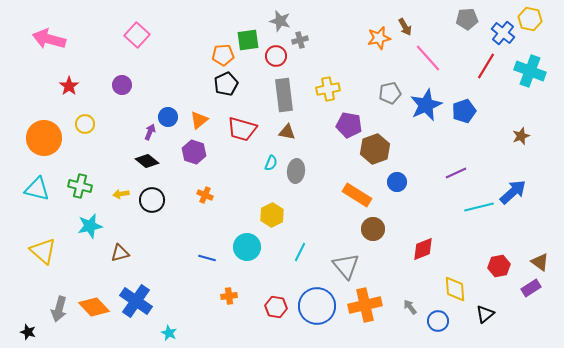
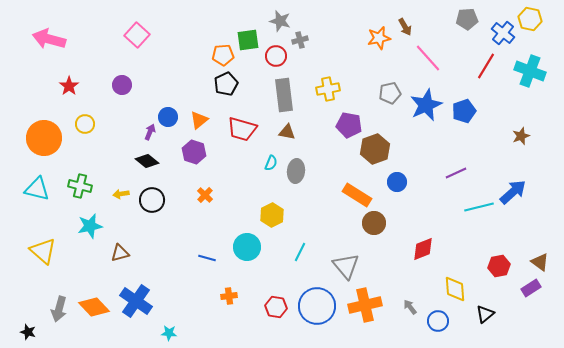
orange cross at (205, 195): rotated 21 degrees clockwise
brown circle at (373, 229): moved 1 px right, 6 px up
cyan star at (169, 333): rotated 21 degrees counterclockwise
